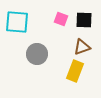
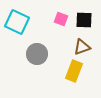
cyan square: rotated 20 degrees clockwise
yellow rectangle: moved 1 px left
